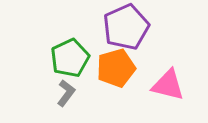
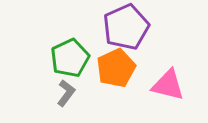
orange pentagon: rotated 9 degrees counterclockwise
